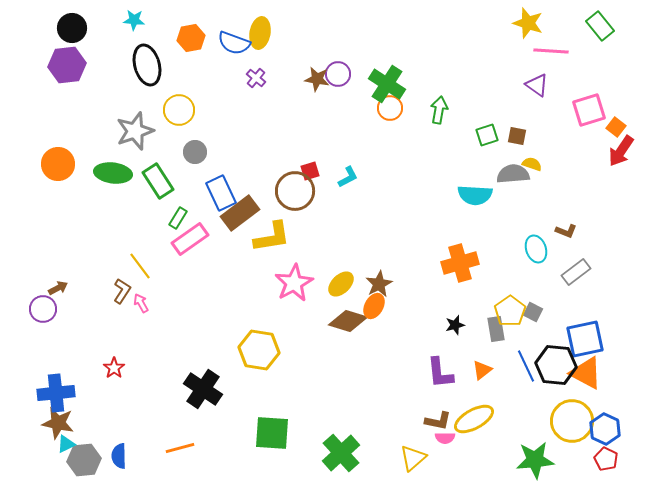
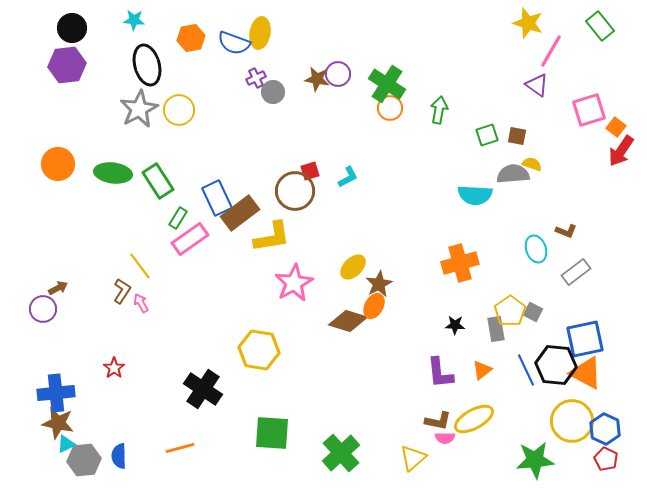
pink line at (551, 51): rotated 64 degrees counterclockwise
purple cross at (256, 78): rotated 24 degrees clockwise
gray star at (135, 131): moved 4 px right, 22 px up; rotated 9 degrees counterclockwise
gray circle at (195, 152): moved 78 px right, 60 px up
blue rectangle at (221, 193): moved 4 px left, 5 px down
yellow ellipse at (341, 284): moved 12 px right, 17 px up
black star at (455, 325): rotated 18 degrees clockwise
blue line at (526, 366): moved 4 px down
